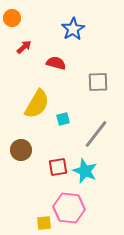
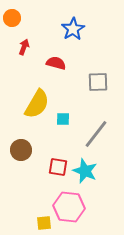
red arrow: rotated 28 degrees counterclockwise
cyan square: rotated 16 degrees clockwise
red square: rotated 18 degrees clockwise
pink hexagon: moved 1 px up
